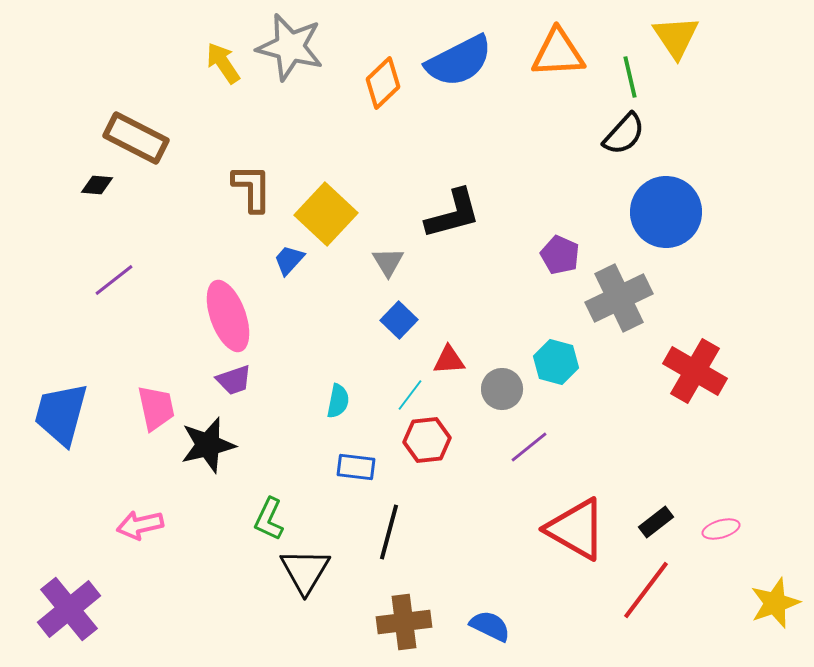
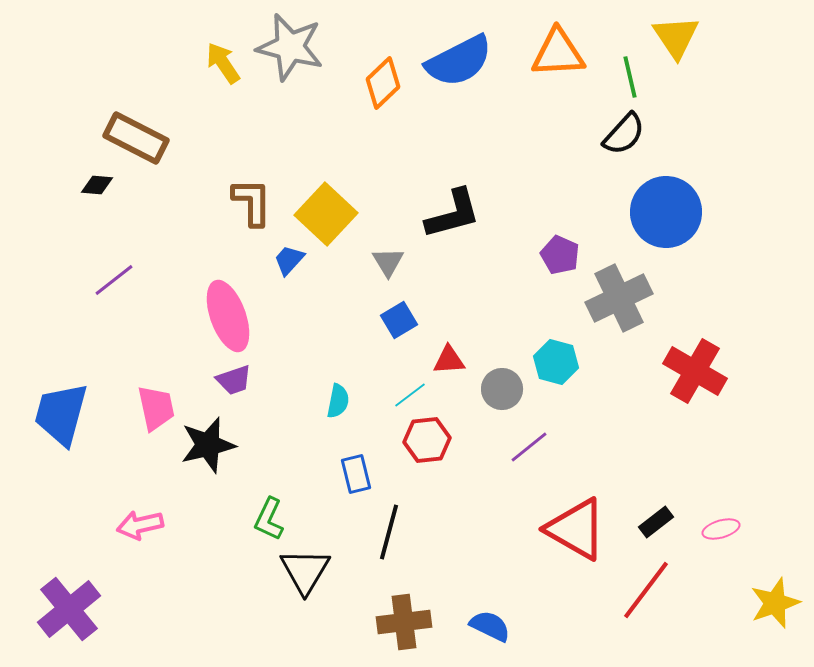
brown L-shape at (252, 188): moved 14 px down
blue square at (399, 320): rotated 15 degrees clockwise
cyan line at (410, 395): rotated 16 degrees clockwise
blue rectangle at (356, 467): moved 7 px down; rotated 69 degrees clockwise
